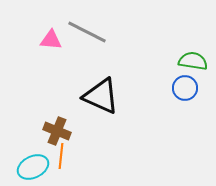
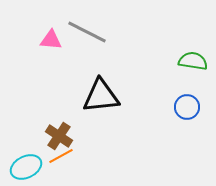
blue circle: moved 2 px right, 19 px down
black triangle: rotated 30 degrees counterclockwise
brown cross: moved 2 px right, 5 px down; rotated 12 degrees clockwise
orange line: rotated 55 degrees clockwise
cyan ellipse: moved 7 px left
